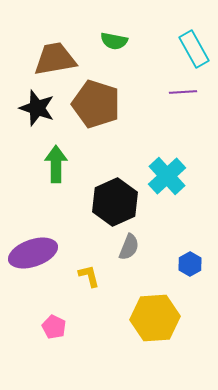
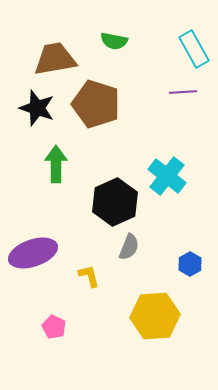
cyan cross: rotated 9 degrees counterclockwise
yellow hexagon: moved 2 px up
